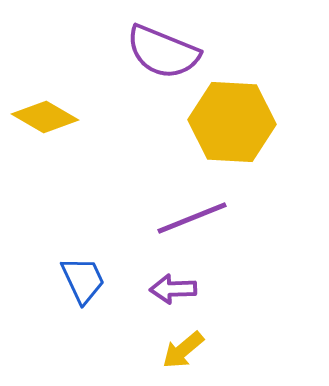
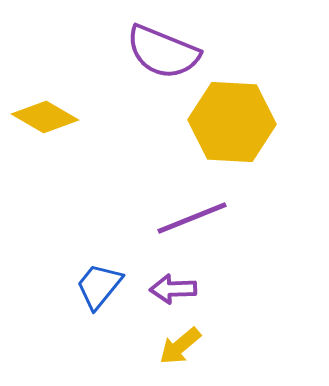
blue trapezoid: moved 16 px right, 6 px down; rotated 116 degrees counterclockwise
yellow arrow: moved 3 px left, 4 px up
